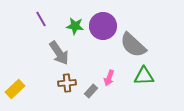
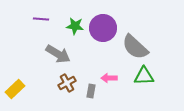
purple line: rotated 56 degrees counterclockwise
purple circle: moved 2 px down
gray semicircle: moved 2 px right, 2 px down
gray arrow: moved 1 px left, 1 px down; rotated 25 degrees counterclockwise
pink arrow: rotated 70 degrees clockwise
brown cross: rotated 24 degrees counterclockwise
gray rectangle: rotated 32 degrees counterclockwise
